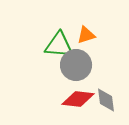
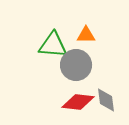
orange triangle: rotated 18 degrees clockwise
green triangle: moved 6 px left
red diamond: moved 3 px down
